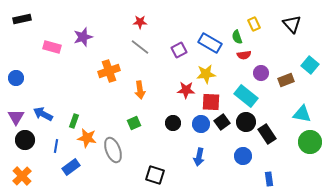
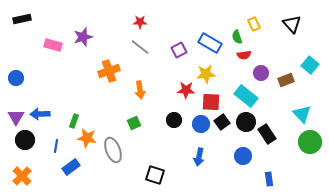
pink rectangle at (52, 47): moved 1 px right, 2 px up
blue arrow at (43, 114): moved 3 px left; rotated 30 degrees counterclockwise
cyan triangle at (302, 114): rotated 36 degrees clockwise
black circle at (173, 123): moved 1 px right, 3 px up
